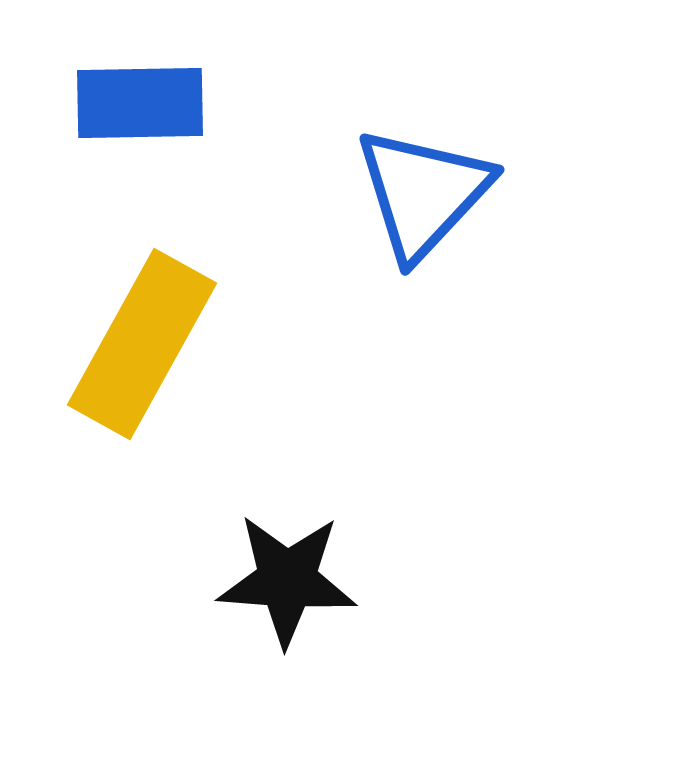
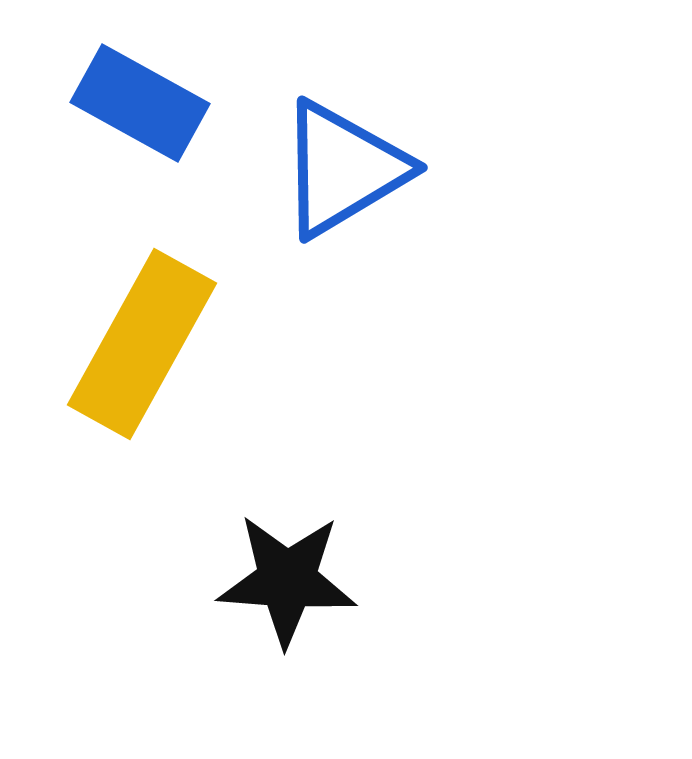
blue rectangle: rotated 30 degrees clockwise
blue triangle: moved 80 px left, 24 px up; rotated 16 degrees clockwise
